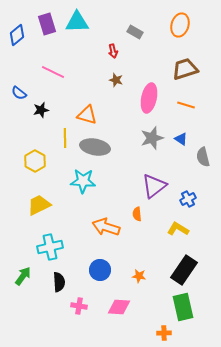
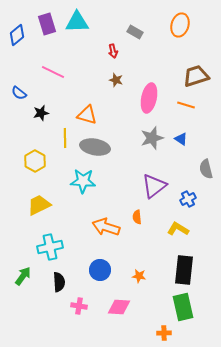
brown trapezoid: moved 11 px right, 7 px down
black star: moved 3 px down
gray semicircle: moved 3 px right, 12 px down
orange semicircle: moved 3 px down
black rectangle: rotated 28 degrees counterclockwise
